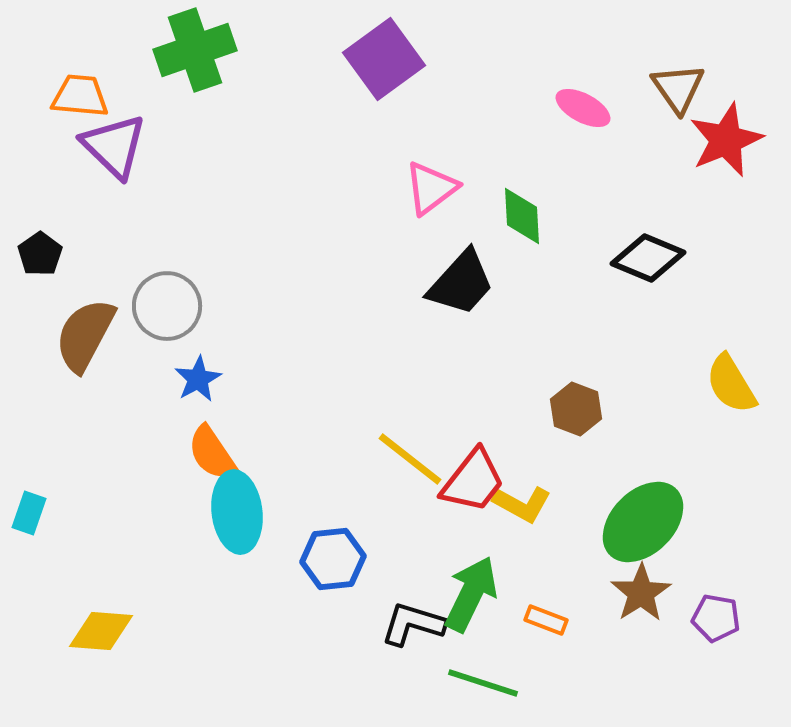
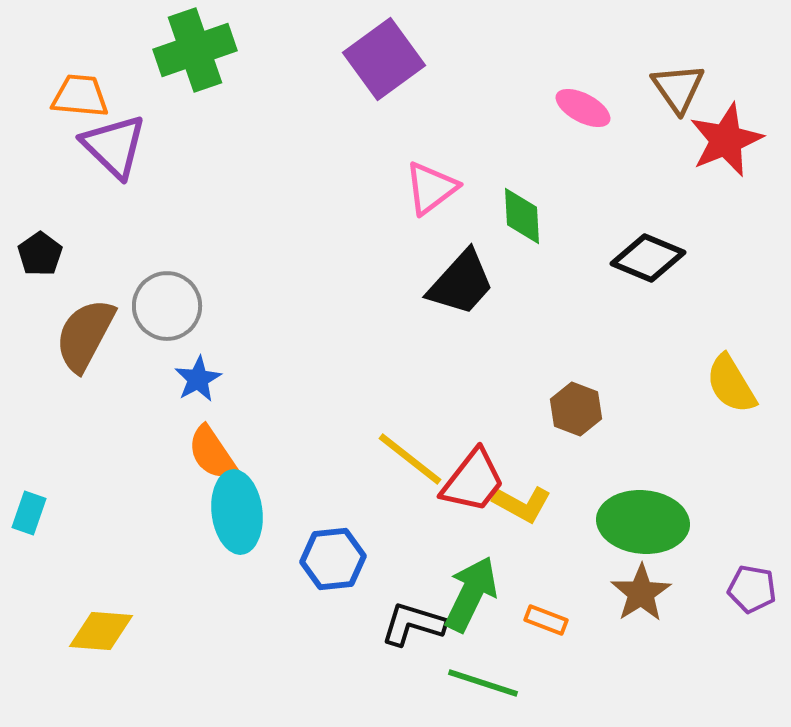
green ellipse: rotated 50 degrees clockwise
purple pentagon: moved 36 px right, 29 px up
